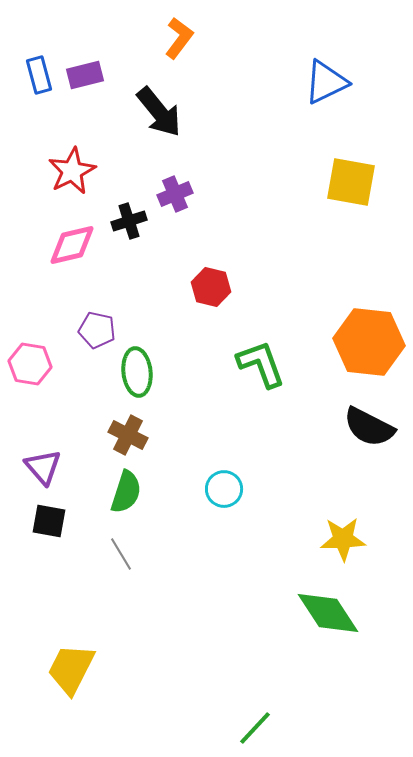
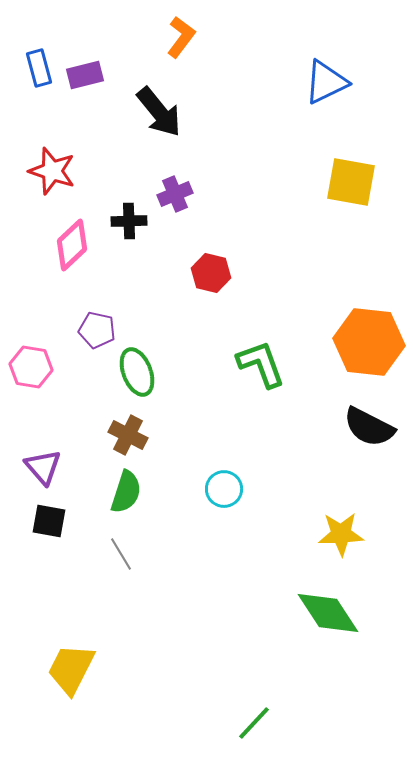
orange L-shape: moved 2 px right, 1 px up
blue rectangle: moved 7 px up
red star: moved 20 px left; rotated 27 degrees counterclockwise
black cross: rotated 16 degrees clockwise
pink diamond: rotated 30 degrees counterclockwise
red hexagon: moved 14 px up
pink hexagon: moved 1 px right, 3 px down
green ellipse: rotated 15 degrees counterclockwise
yellow star: moved 2 px left, 5 px up
green line: moved 1 px left, 5 px up
